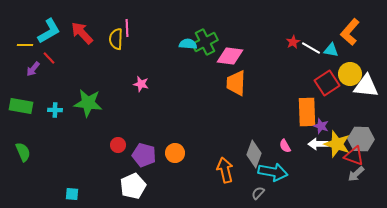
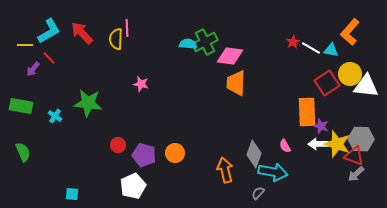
cyan cross: moved 6 px down; rotated 32 degrees clockwise
